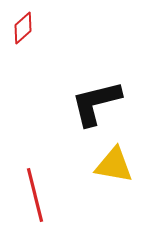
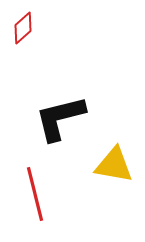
black L-shape: moved 36 px left, 15 px down
red line: moved 1 px up
